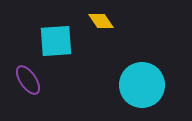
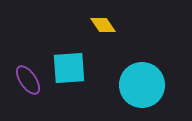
yellow diamond: moved 2 px right, 4 px down
cyan square: moved 13 px right, 27 px down
